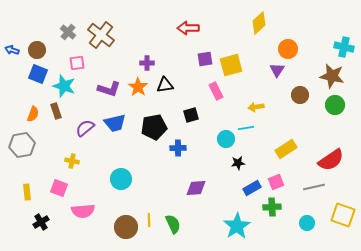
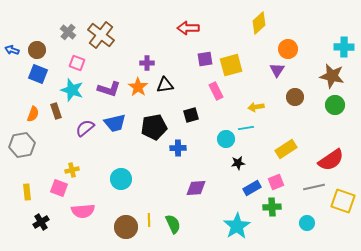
cyan cross at (344, 47): rotated 12 degrees counterclockwise
pink square at (77, 63): rotated 28 degrees clockwise
cyan star at (64, 86): moved 8 px right, 4 px down
brown circle at (300, 95): moved 5 px left, 2 px down
yellow cross at (72, 161): moved 9 px down; rotated 24 degrees counterclockwise
yellow square at (343, 215): moved 14 px up
